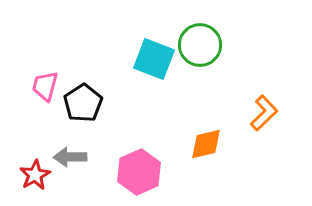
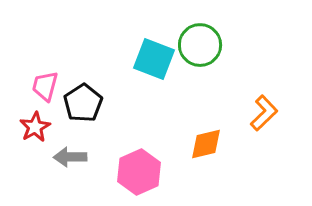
red star: moved 48 px up
